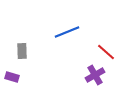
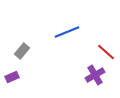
gray rectangle: rotated 42 degrees clockwise
purple rectangle: rotated 40 degrees counterclockwise
